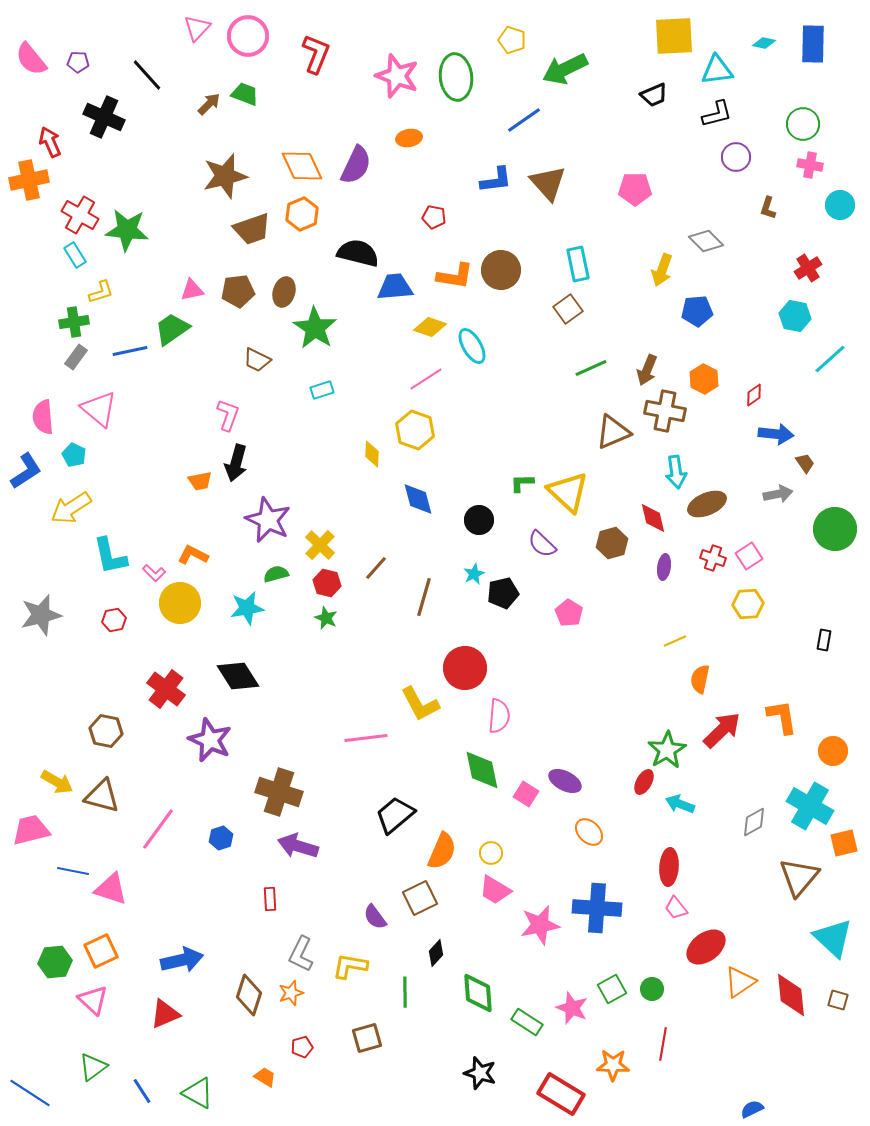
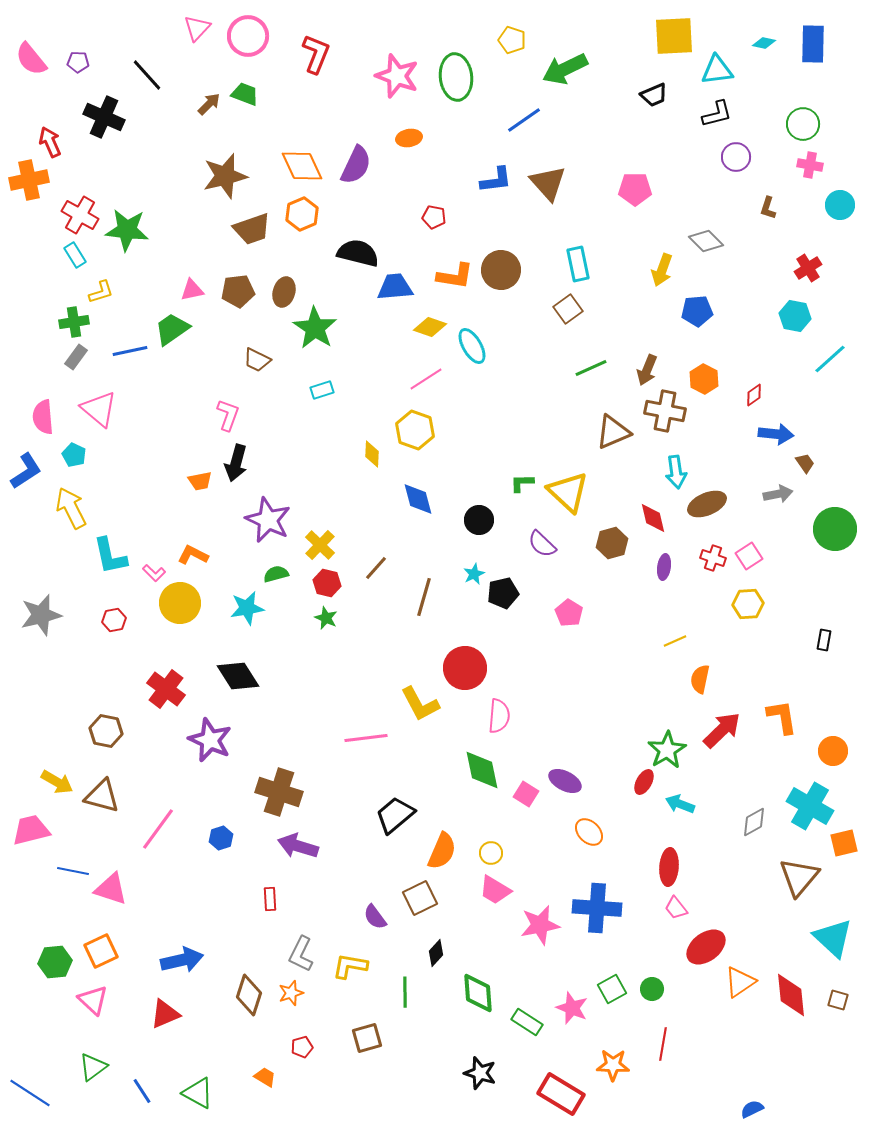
yellow arrow at (71, 508): rotated 96 degrees clockwise
